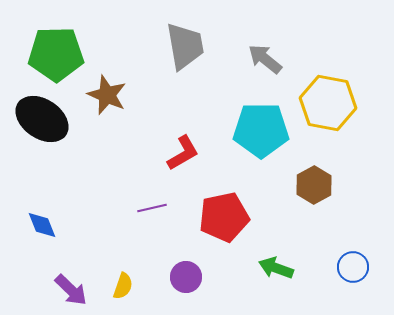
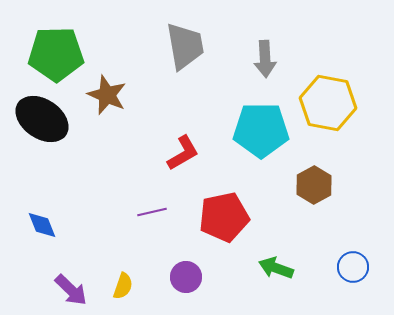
gray arrow: rotated 132 degrees counterclockwise
purple line: moved 4 px down
